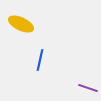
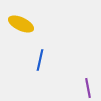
purple line: rotated 60 degrees clockwise
